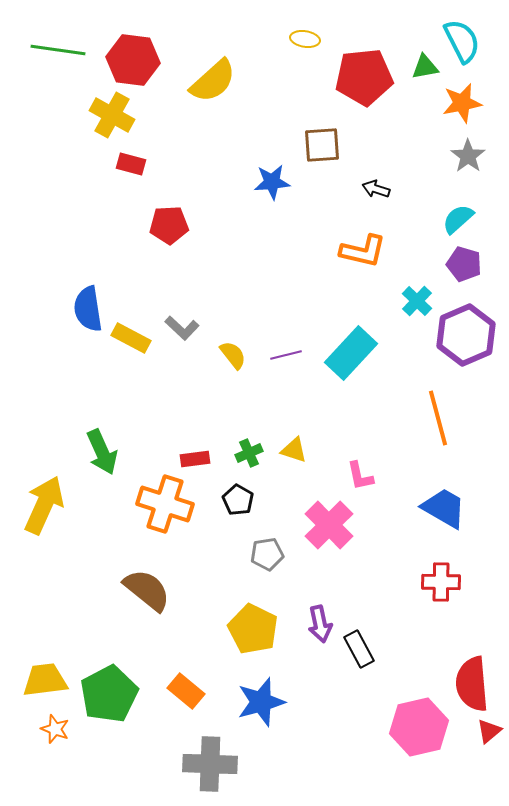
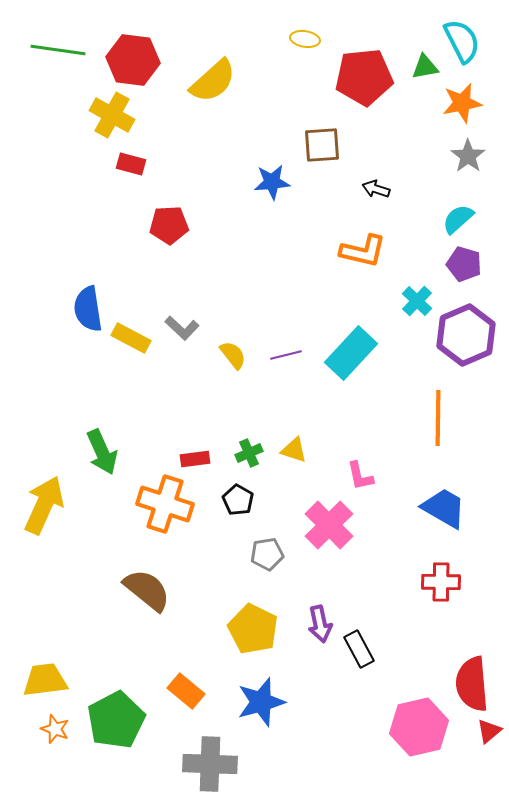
orange line at (438, 418): rotated 16 degrees clockwise
green pentagon at (109, 694): moved 7 px right, 26 px down
